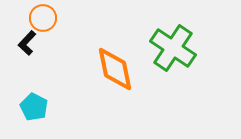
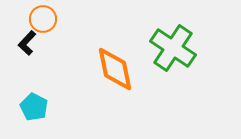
orange circle: moved 1 px down
